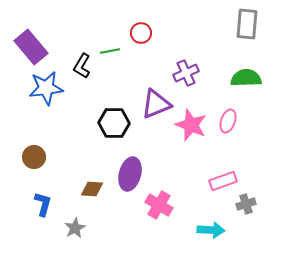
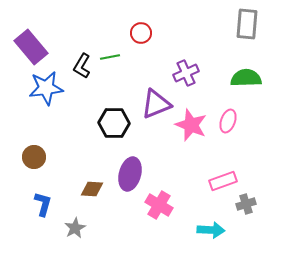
green line: moved 6 px down
